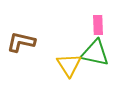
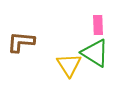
brown L-shape: rotated 8 degrees counterclockwise
green triangle: rotated 20 degrees clockwise
